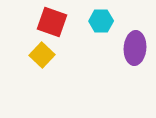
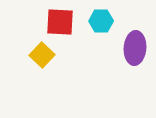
red square: moved 8 px right; rotated 16 degrees counterclockwise
